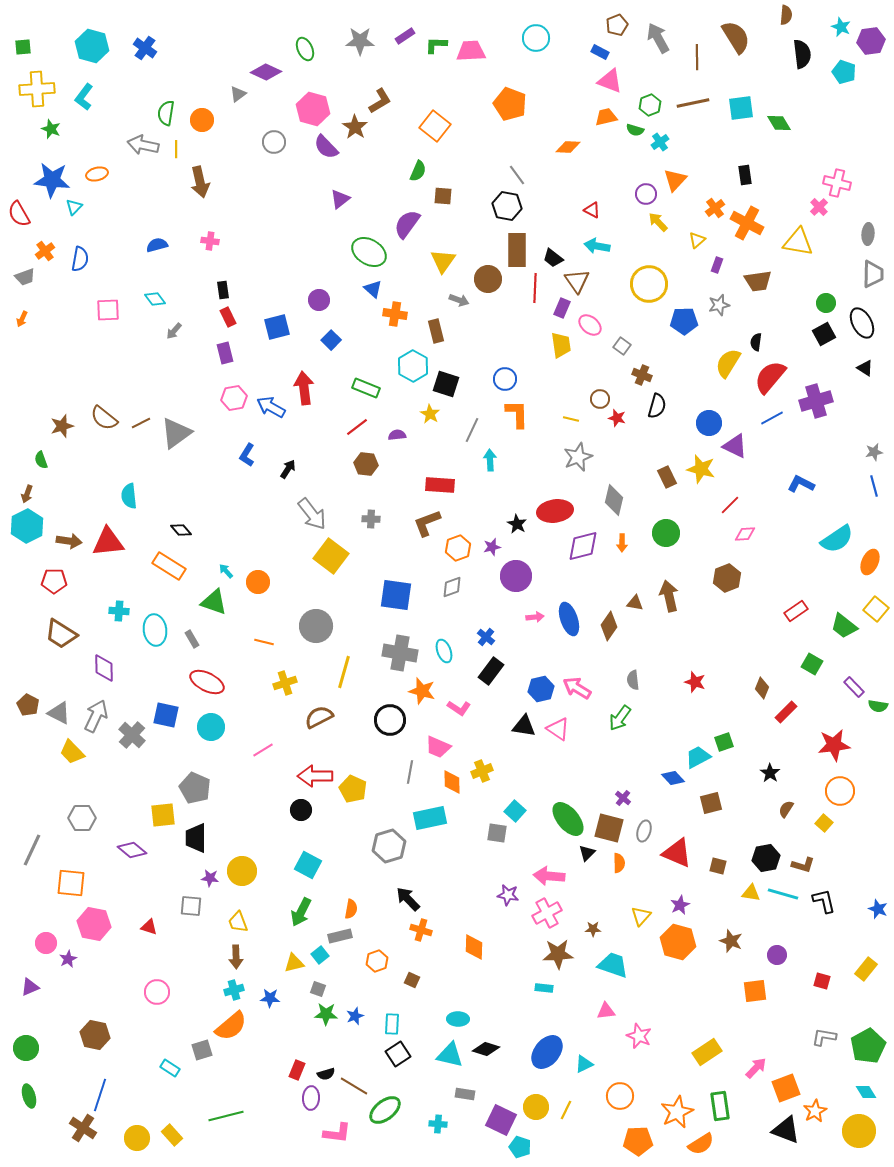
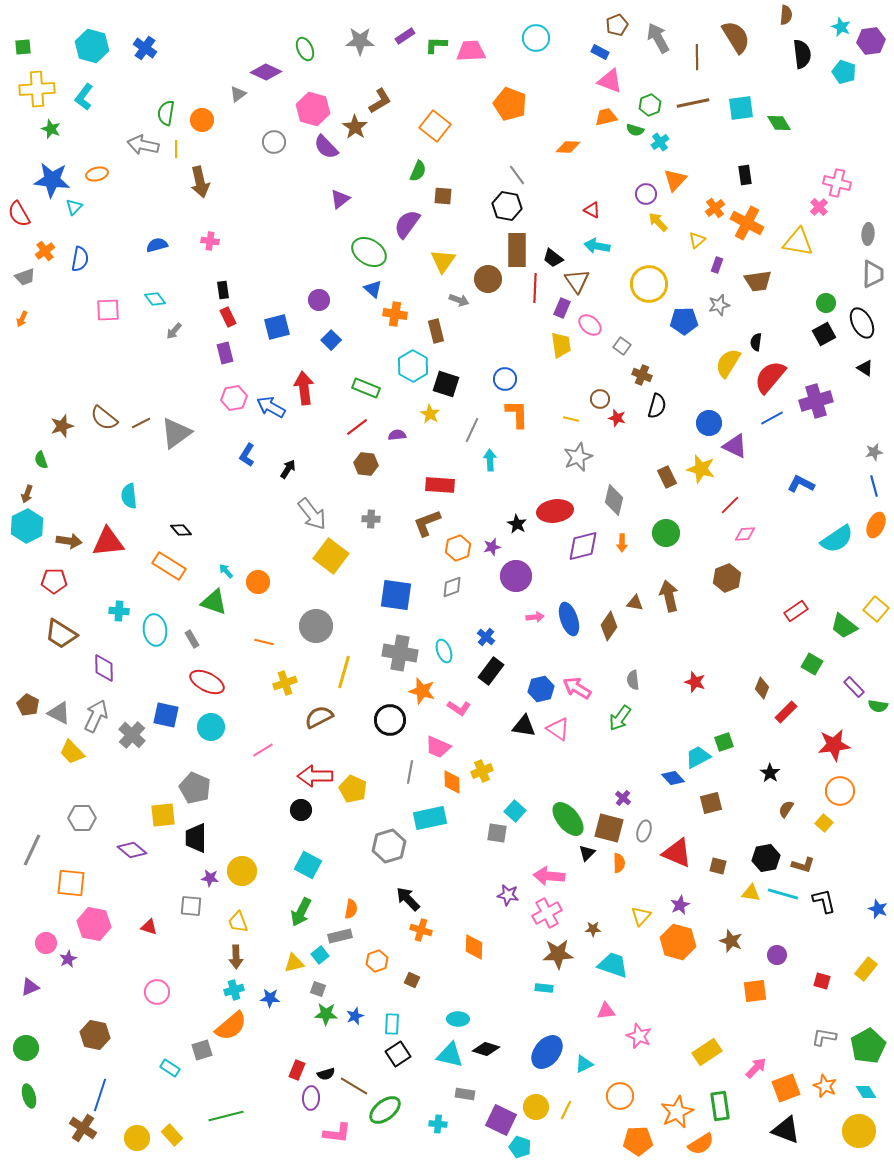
orange ellipse at (870, 562): moved 6 px right, 37 px up
orange star at (815, 1111): moved 10 px right, 25 px up; rotated 20 degrees counterclockwise
